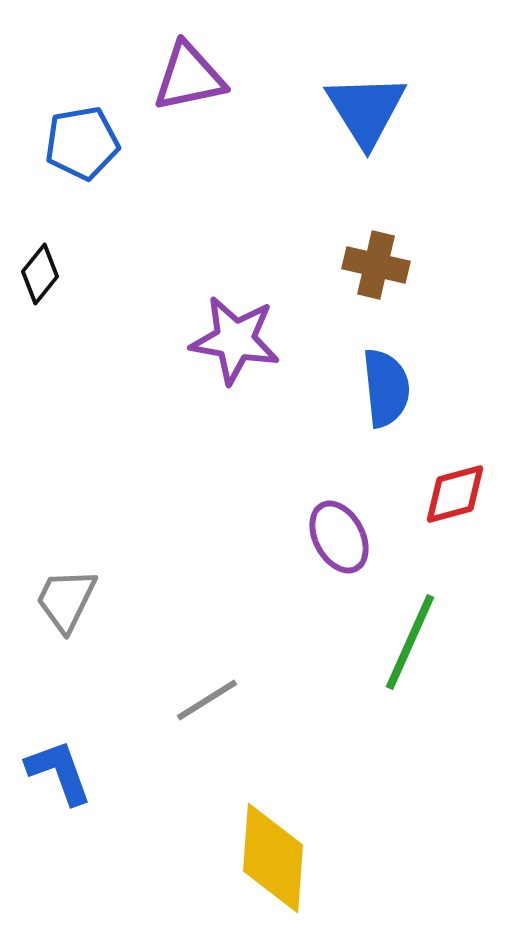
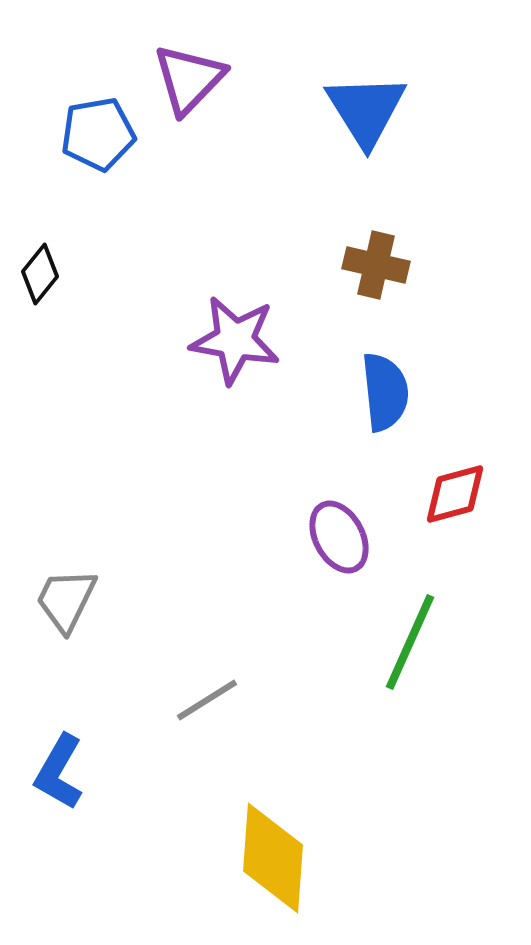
purple triangle: moved 2 px down; rotated 34 degrees counterclockwise
blue pentagon: moved 16 px right, 9 px up
blue semicircle: moved 1 px left, 4 px down
blue L-shape: rotated 130 degrees counterclockwise
